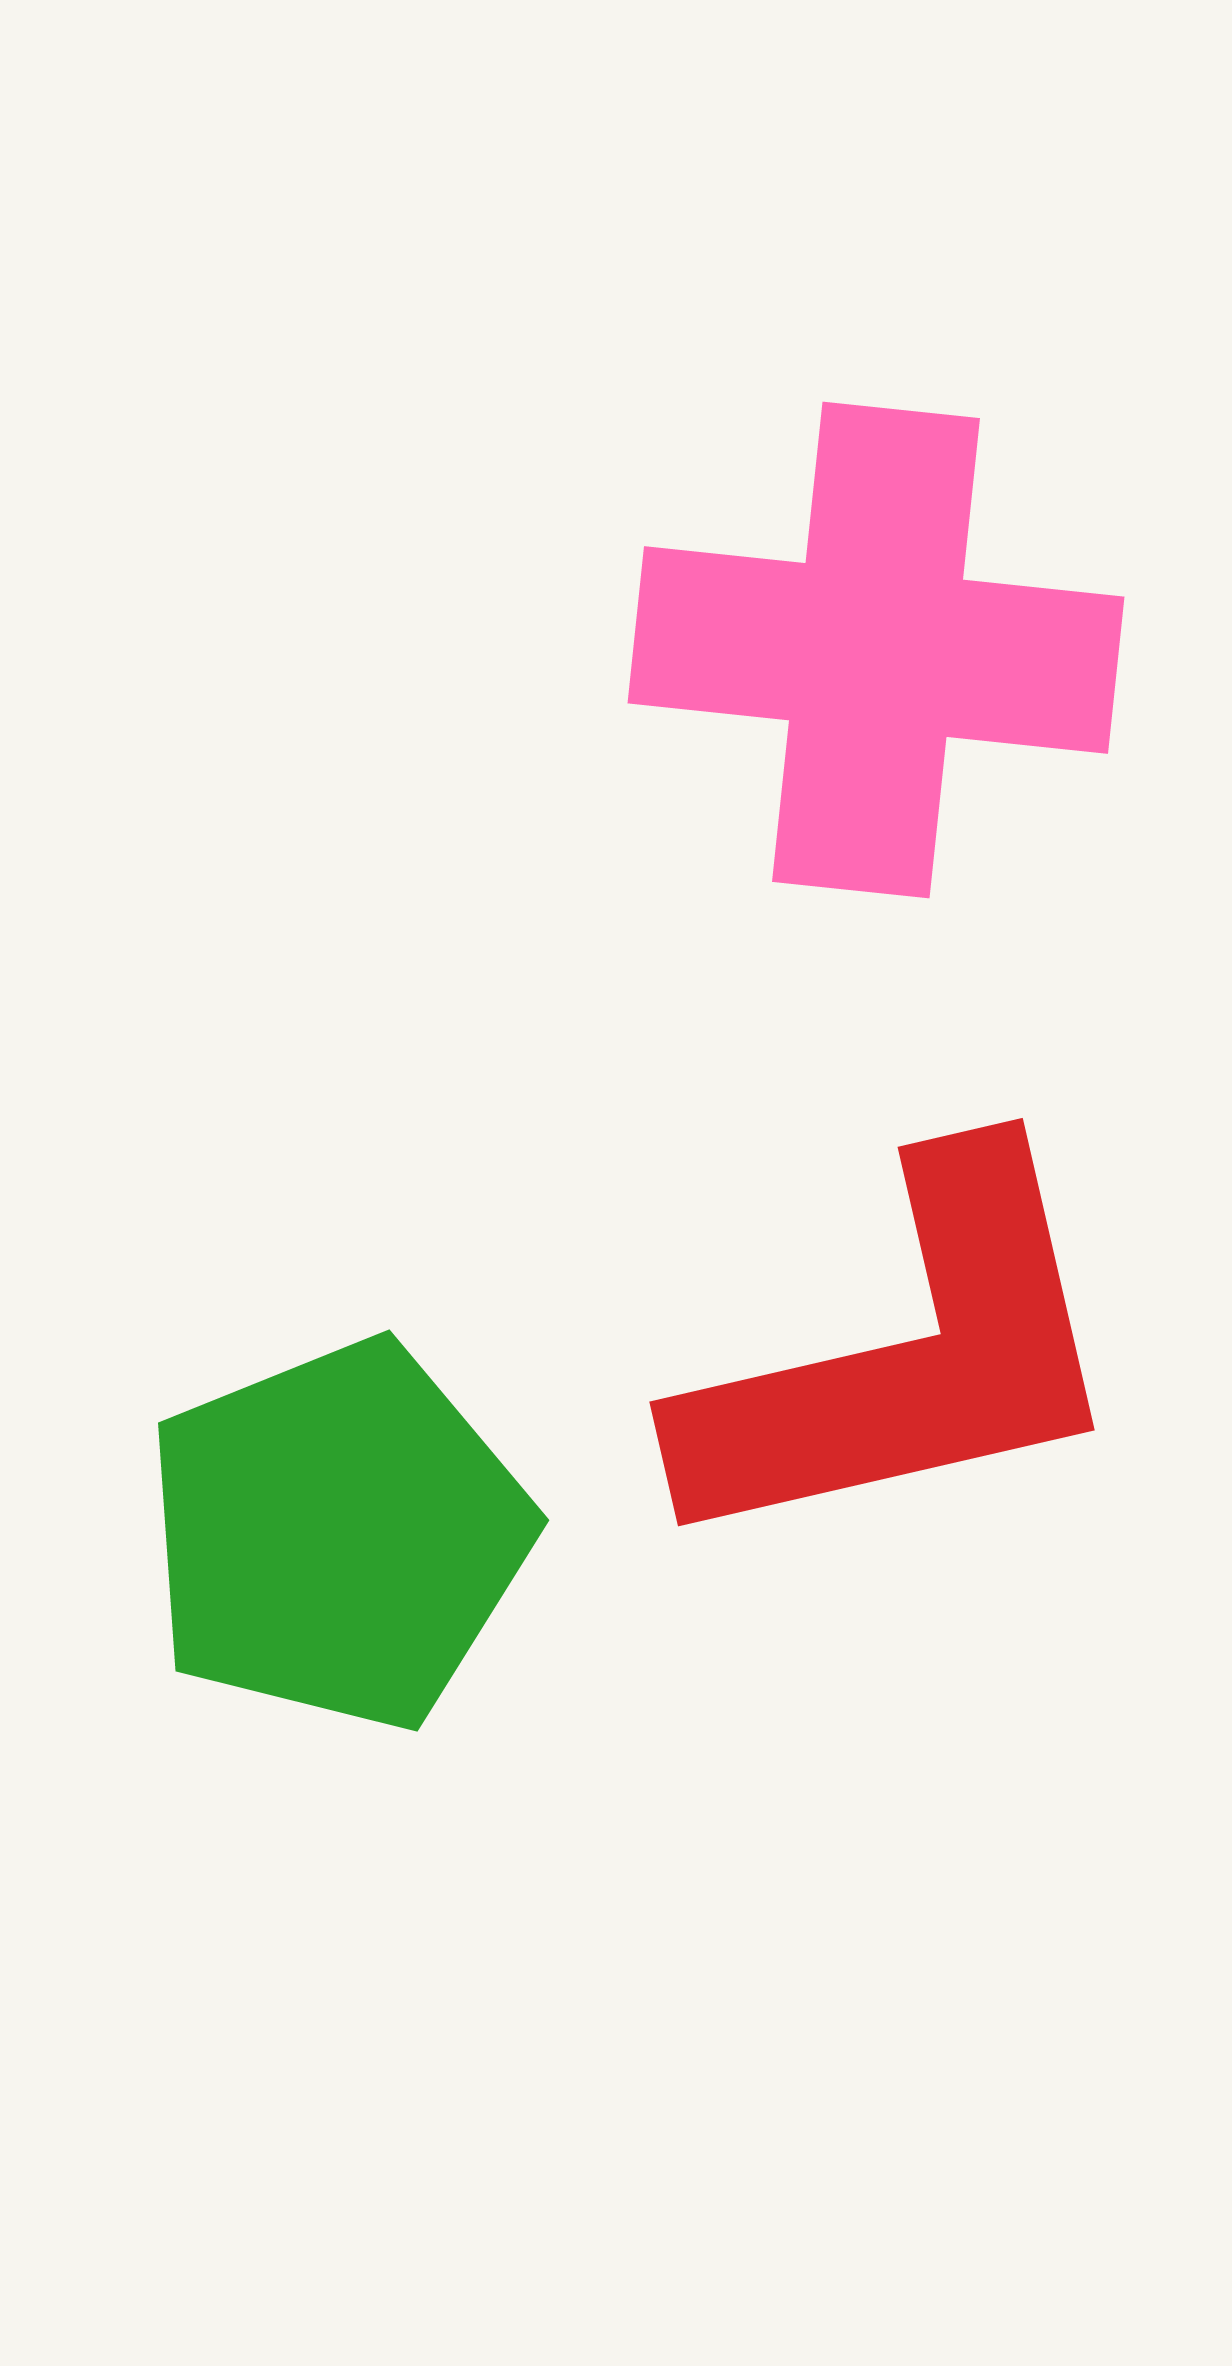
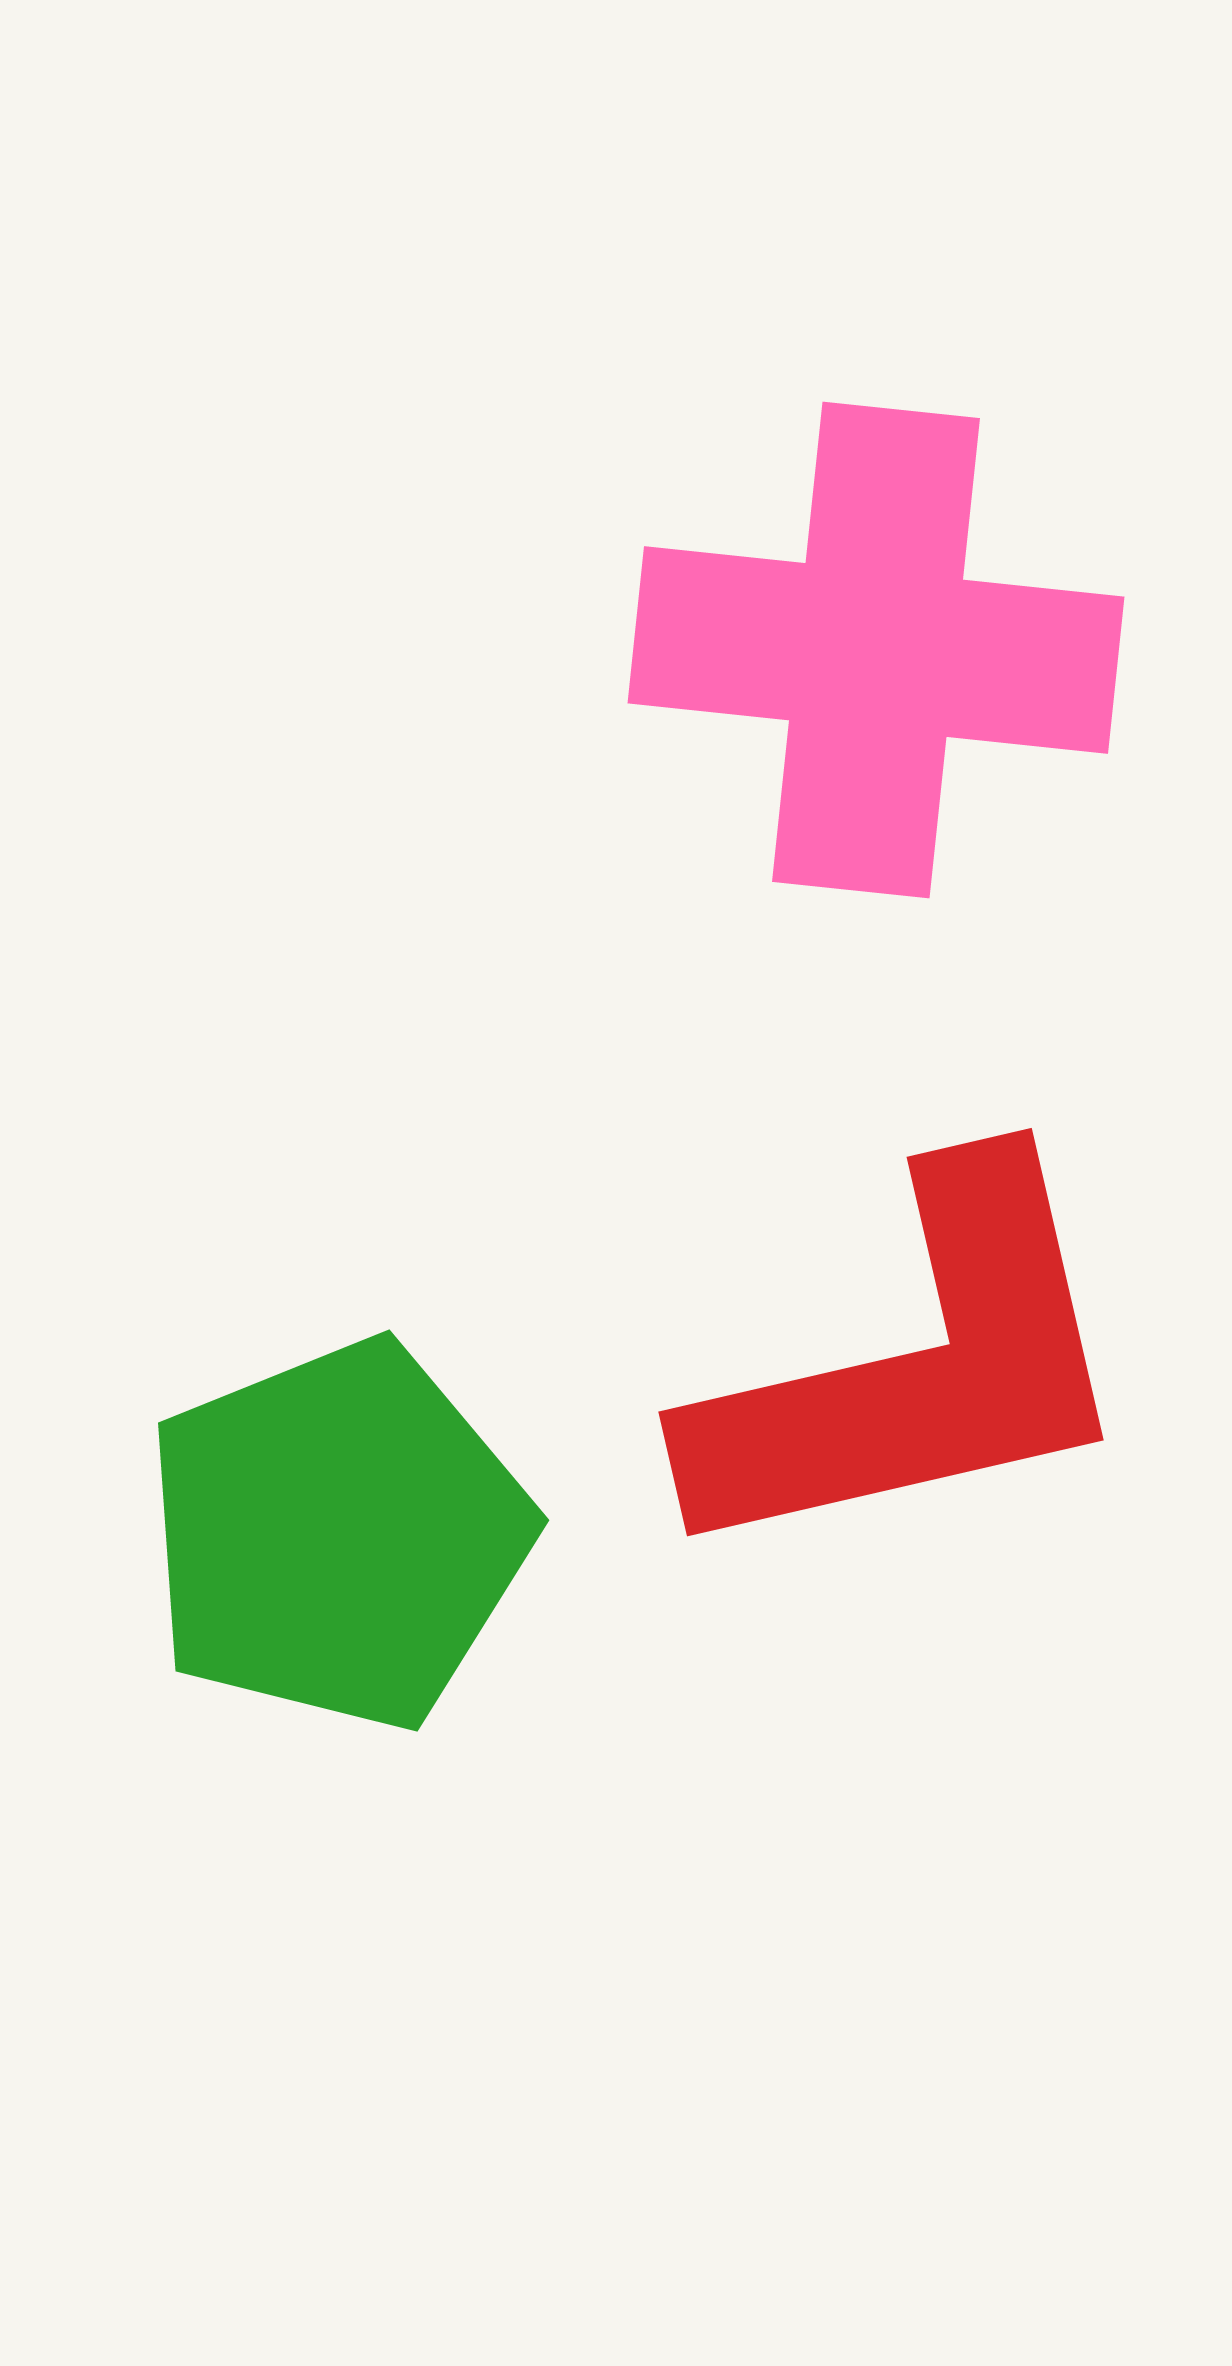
red L-shape: moved 9 px right, 10 px down
